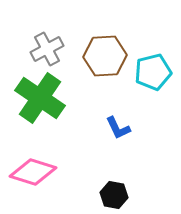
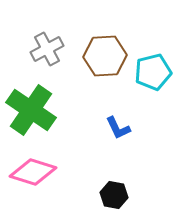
green cross: moved 9 px left, 12 px down
